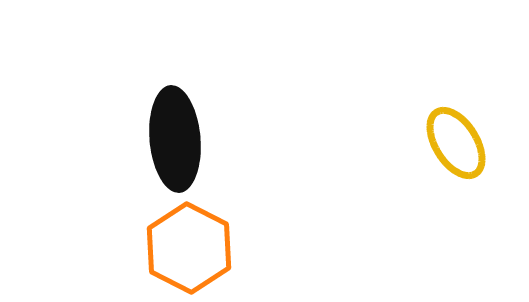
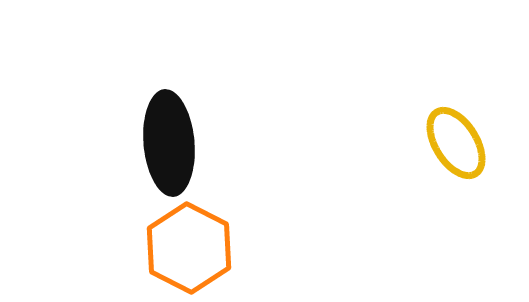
black ellipse: moved 6 px left, 4 px down
